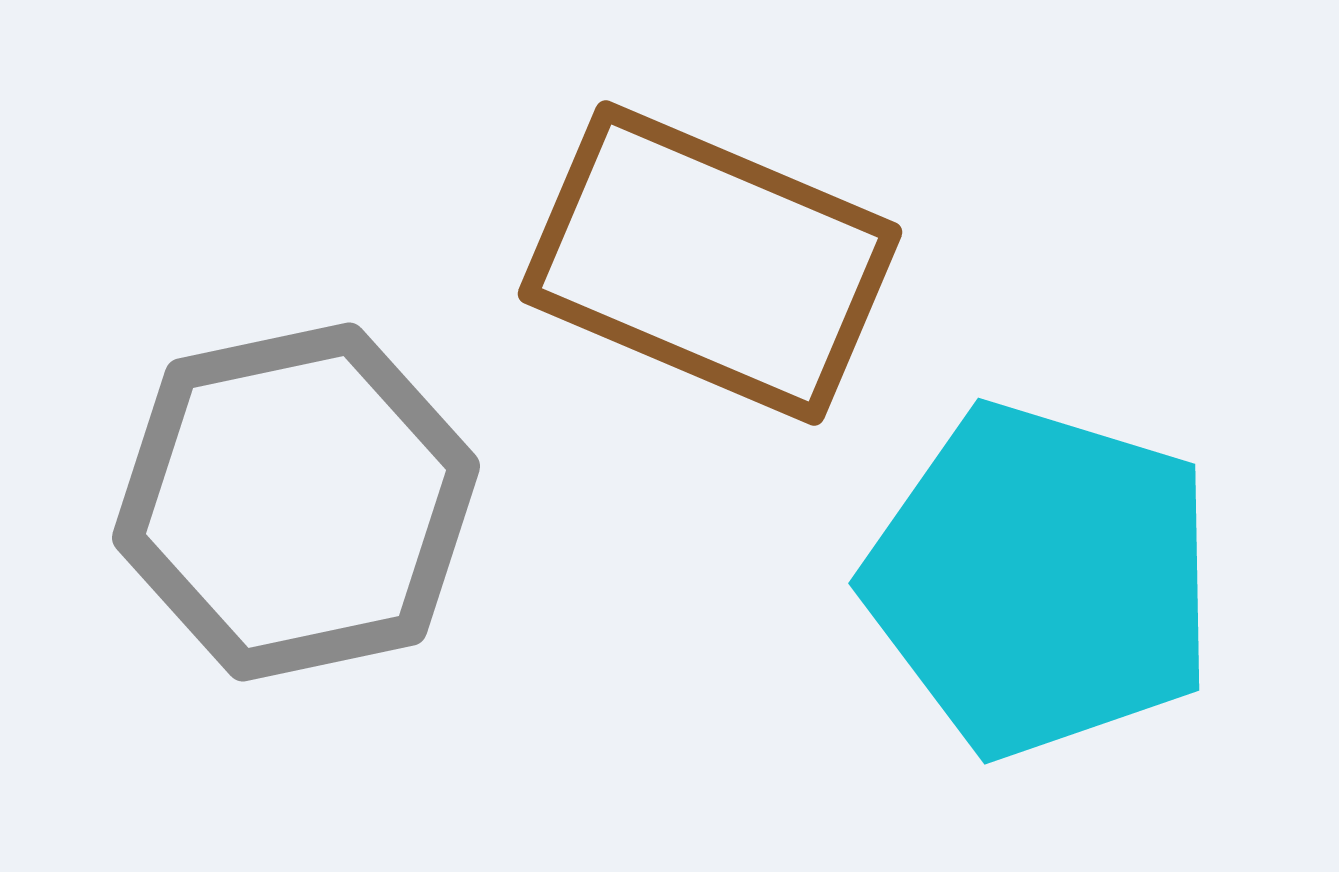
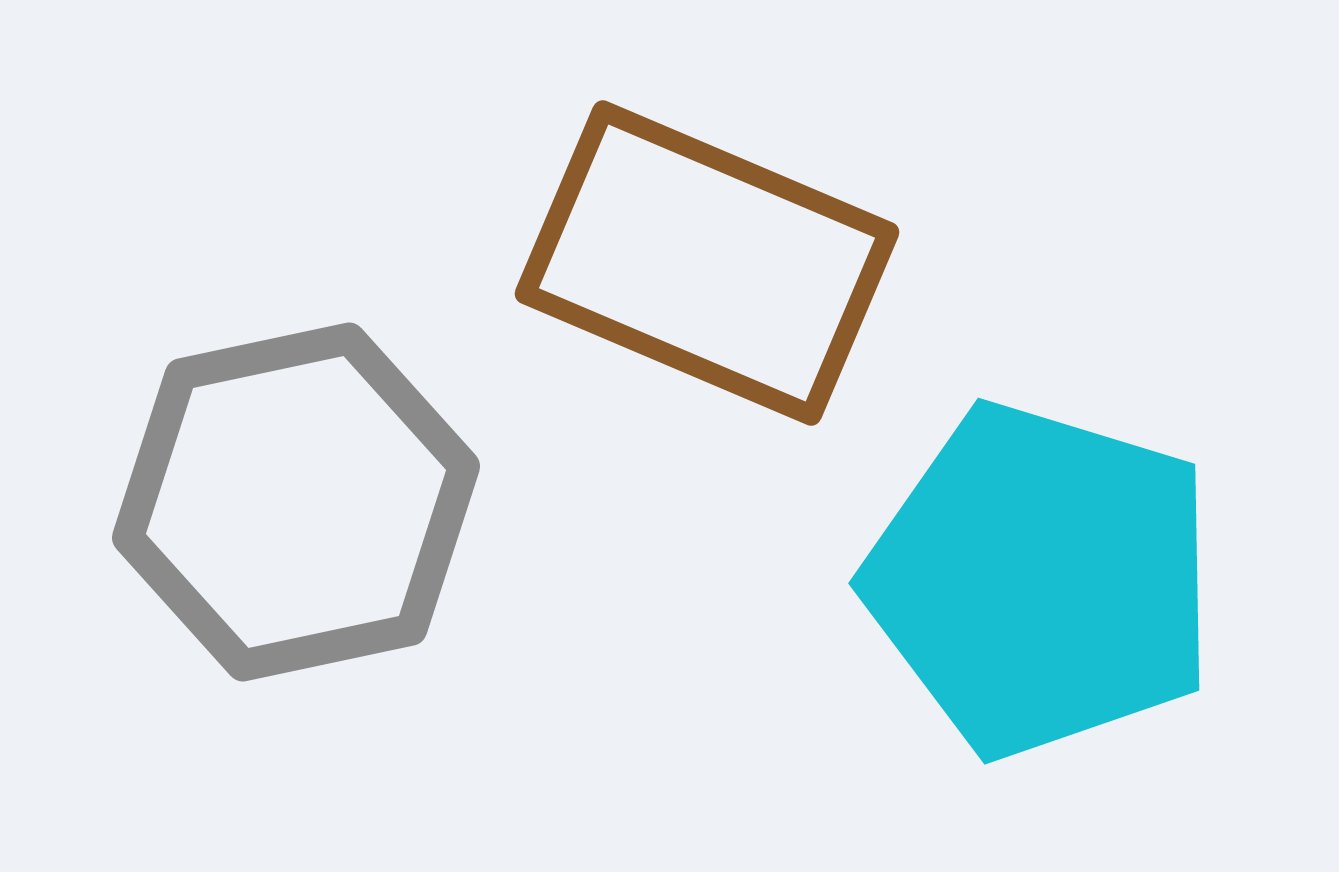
brown rectangle: moved 3 px left
